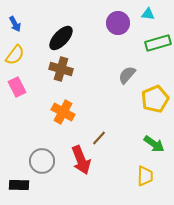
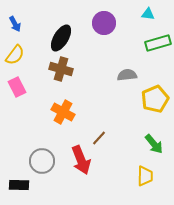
purple circle: moved 14 px left
black ellipse: rotated 12 degrees counterclockwise
gray semicircle: rotated 42 degrees clockwise
green arrow: rotated 15 degrees clockwise
